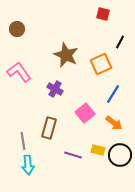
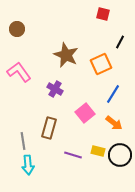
yellow rectangle: moved 1 px down
